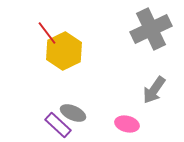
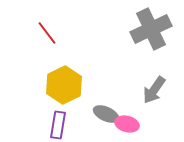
yellow hexagon: moved 34 px down
gray ellipse: moved 33 px right, 1 px down
purple rectangle: rotated 56 degrees clockwise
